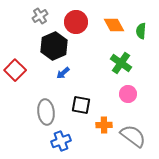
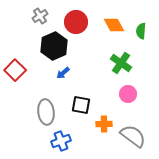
orange cross: moved 1 px up
